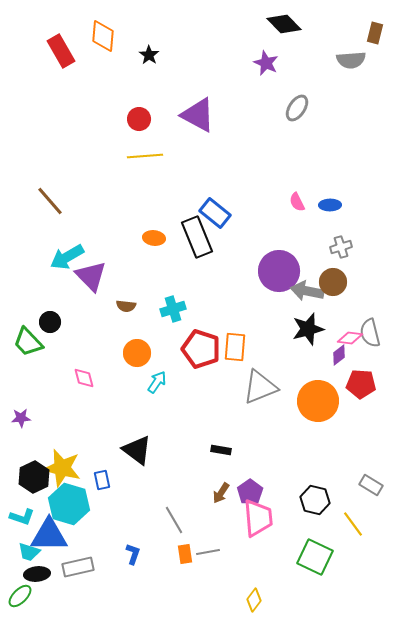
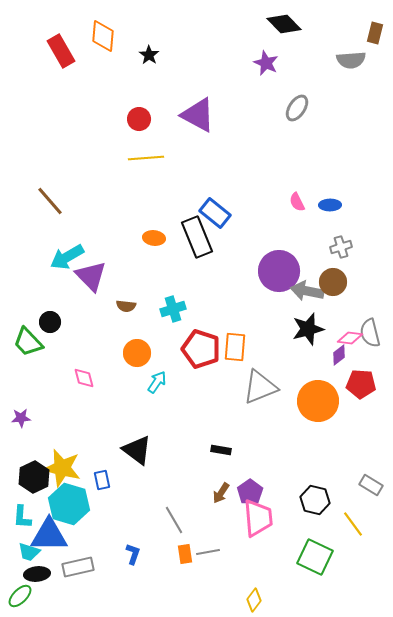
yellow line at (145, 156): moved 1 px right, 2 px down
cyan L-shape at (22, 517): rotated 75 degrees clockwise
